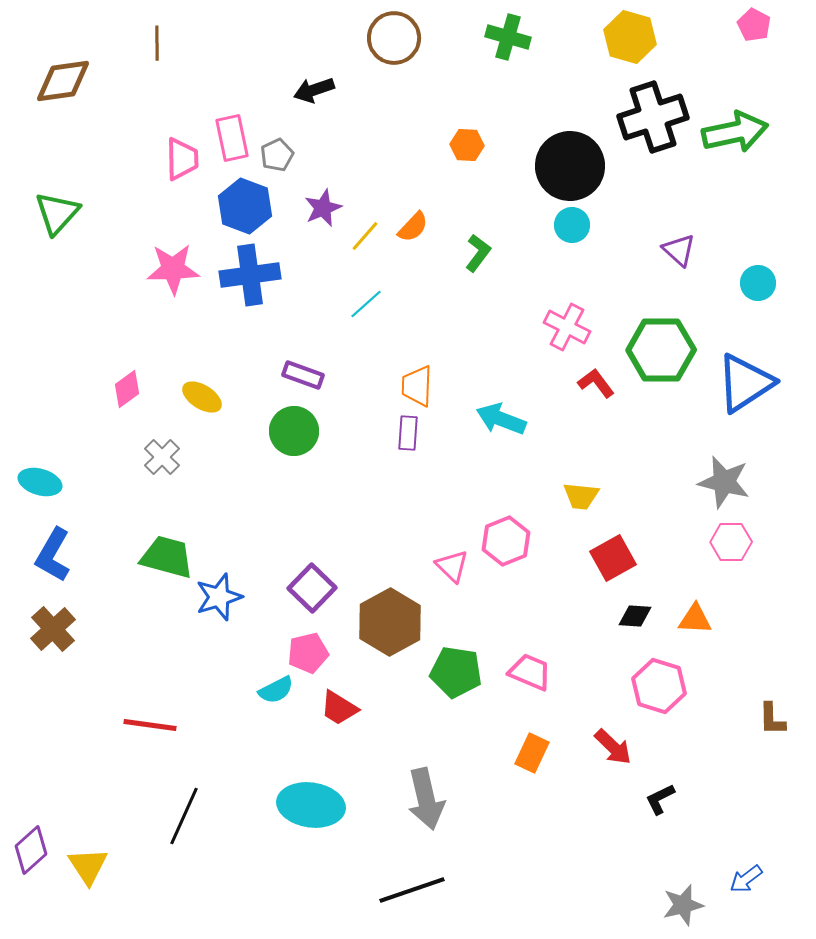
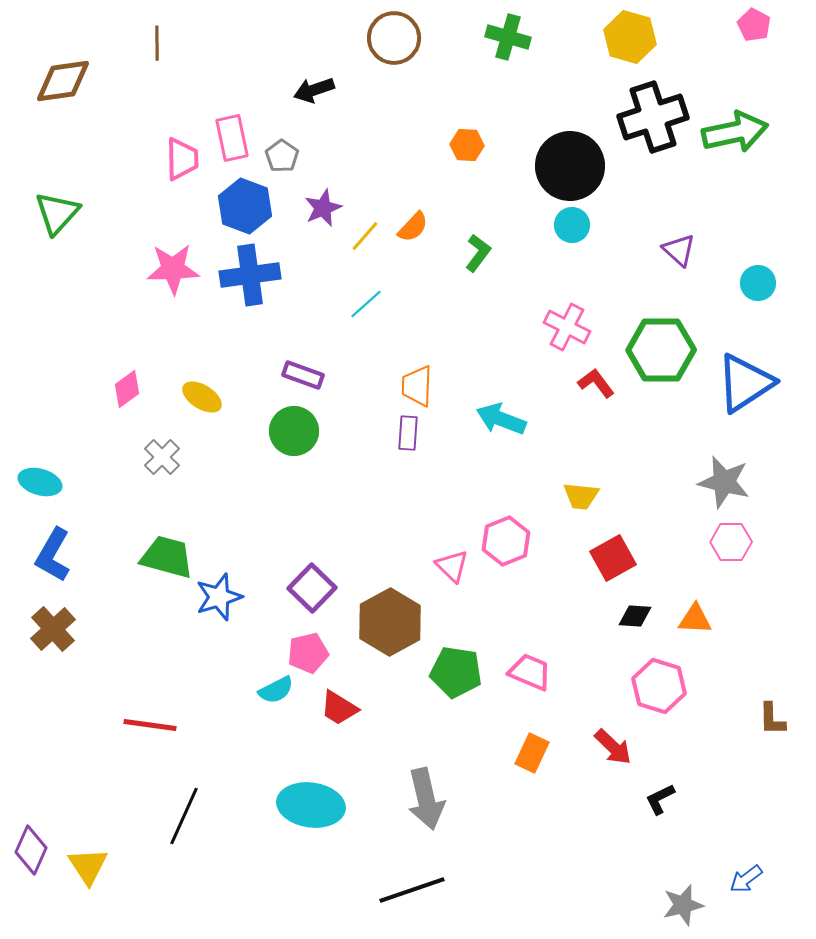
gray pentagon at (277, 155): moved 5 px right, 1 px down; rotated 12 degrees counterclockwise
purple diamond at (31, 850): rotated 24 degrees counterclockwise
